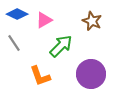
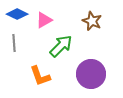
gray line: rotated 30 degrees clockwise
